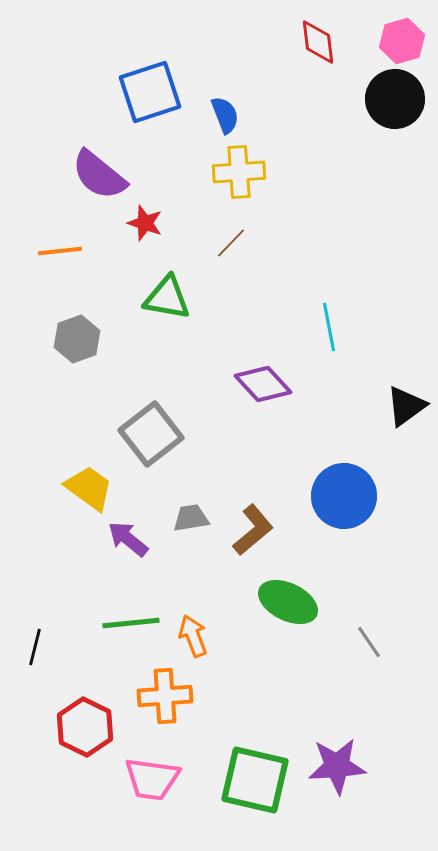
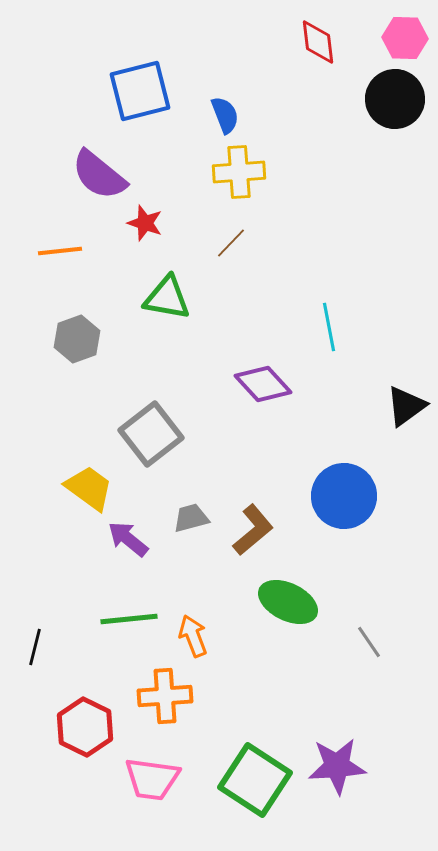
pink hexagon: moved 3 px right, 3 px up; rotated 18 degrees clockwise
blue square: moved 10 px left, 1 px up; rotated 4 degrees clockwise
gray trapezoid: rotated 6 degrees counterclockwise
green line: moved 2 px left, 4 px up
green square: rotated 20 degrees clockwise
